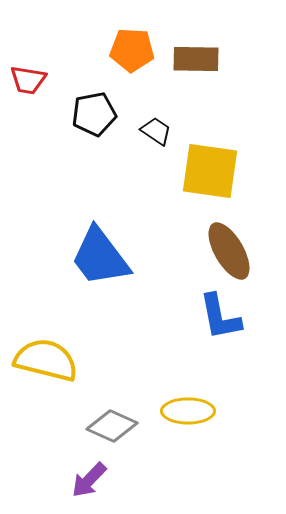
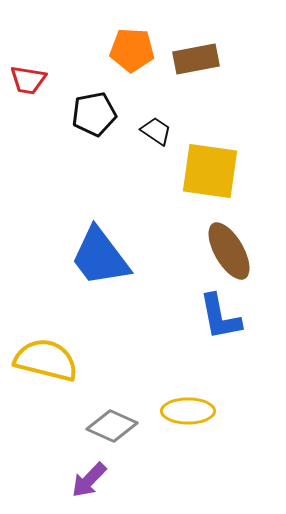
brown rectangle: rotated 12 degrees counterclockwise
